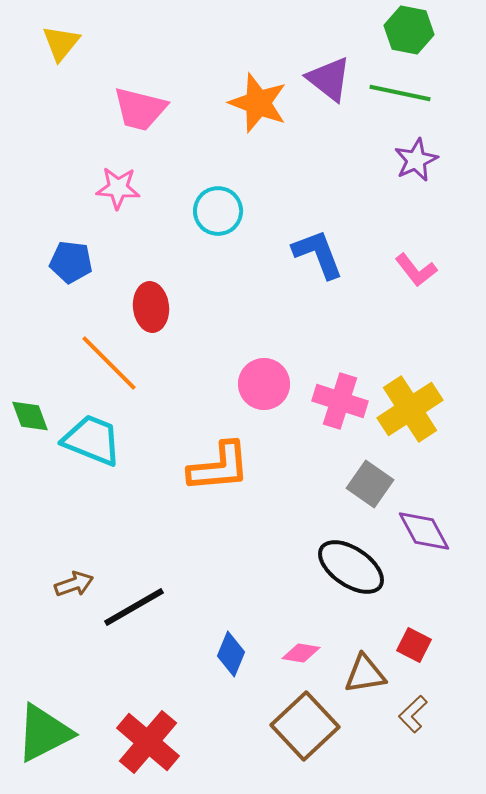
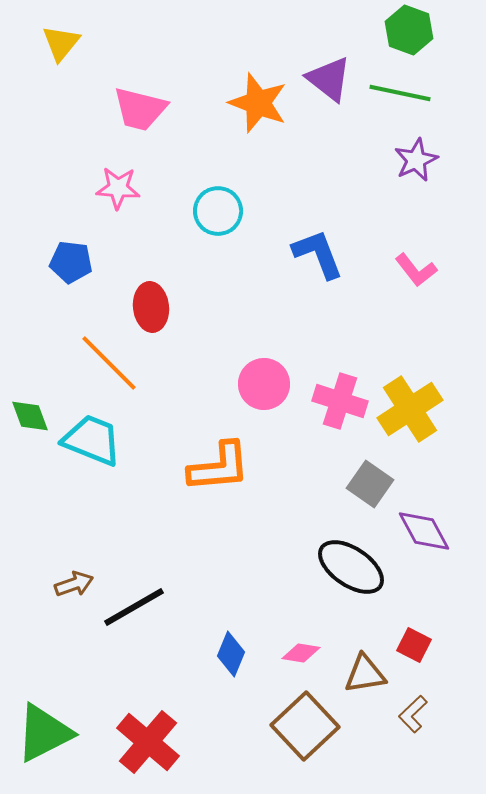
green hexagon: rotated 9 degrees clockwise
